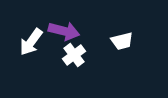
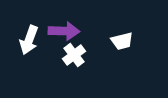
purple arrow: rotated 12 degrees counterclockwise
white arrow: moved 2 px left, 2 px up; rotated 16 degrees counterclockwise
